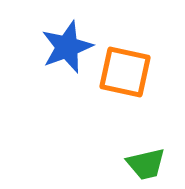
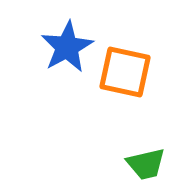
blue star: rotated 8 degrees counterclockwise
